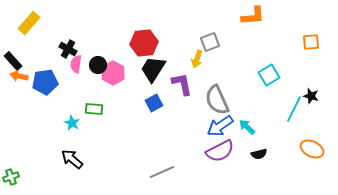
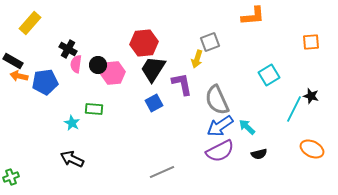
yellow rectangle: moved 1 px right
black rectangle: rotated 18 degrees counterclockwise
pink hexagon: rotated 25 degrees clockwise
black arrow: rotated 15 degrees counterclockwise
